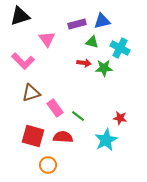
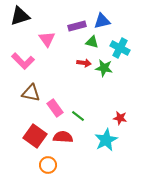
purple rectangle: moved 2 px down
green star: rotated 12 degrees clockwise
brown triangle: rotated 30 degrees clockwise
red square: moved 2 px right; rotated 20 degrees clockwise
